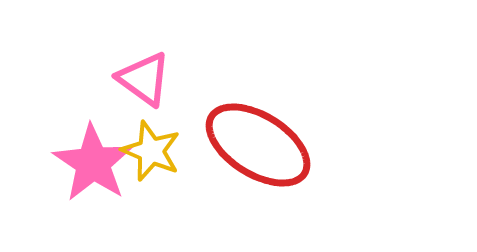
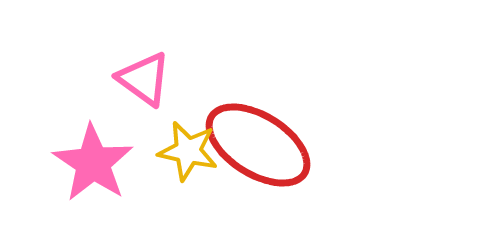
yellow star: moved 37 px right; rotated 10 degrees counterclockwise
